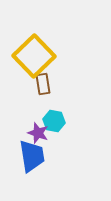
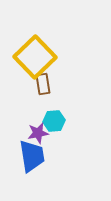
yellow square: moved 1 px right, 1 px down
cyan hexagon: rotated 15 degrees counterclockwise
purple star: rotated 30 degrees counterclockwise
